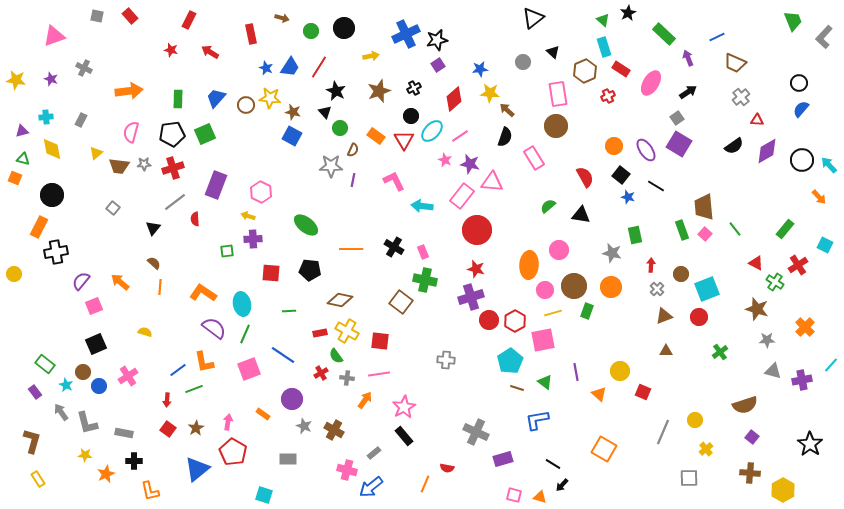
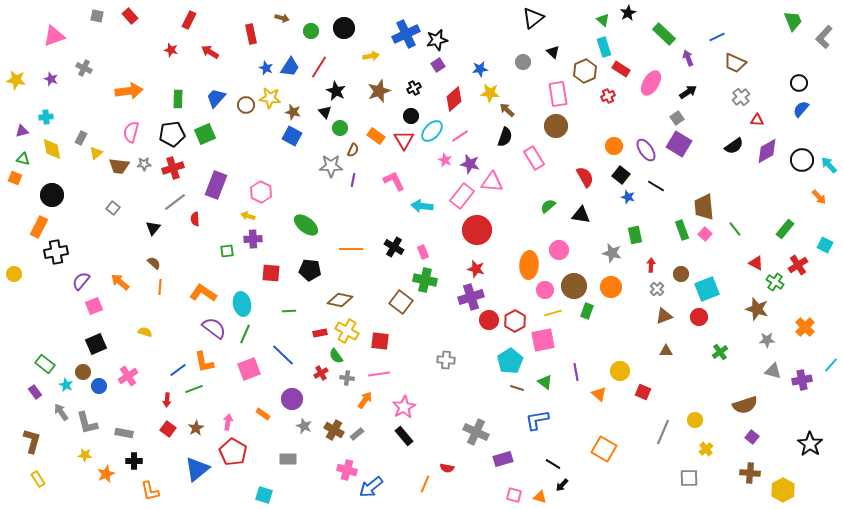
gray rectangle at (81, 120): moved 18 px down
blue line at (283, 355): rotated 10 degrees clockwise
gray rectangle at (374, 453): moved 17 px left, 19 px up
